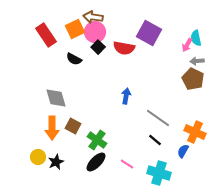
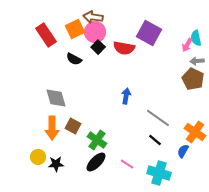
orange cross: rotated 10 degrees clockwise
black star: moved 2 px down; rotated 21 degrees clockwise
